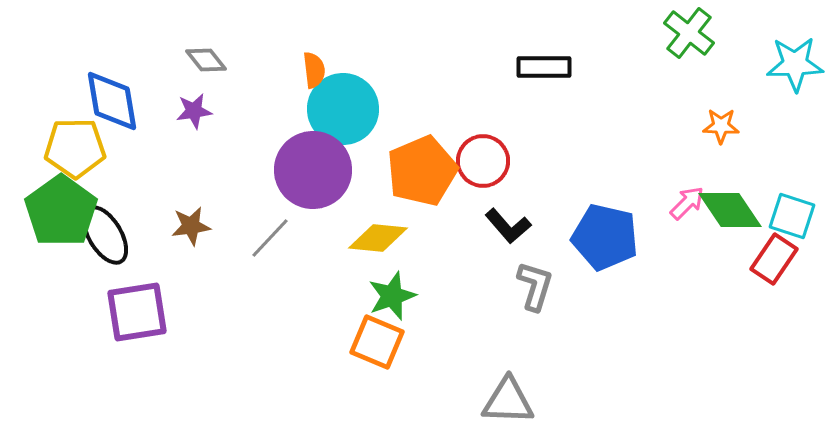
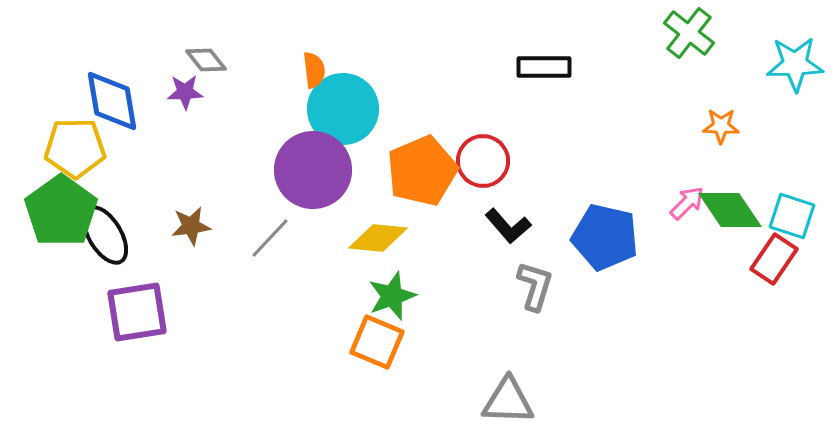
purple star: moved 9 px left, 19 px up; rotated 6 degrees clockwise
